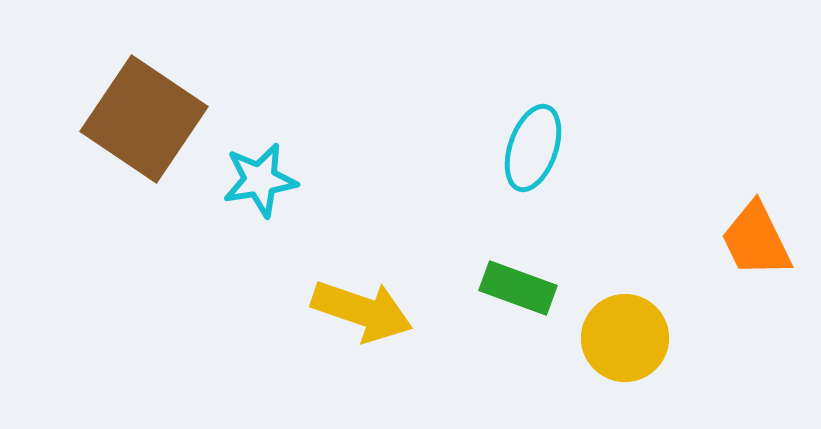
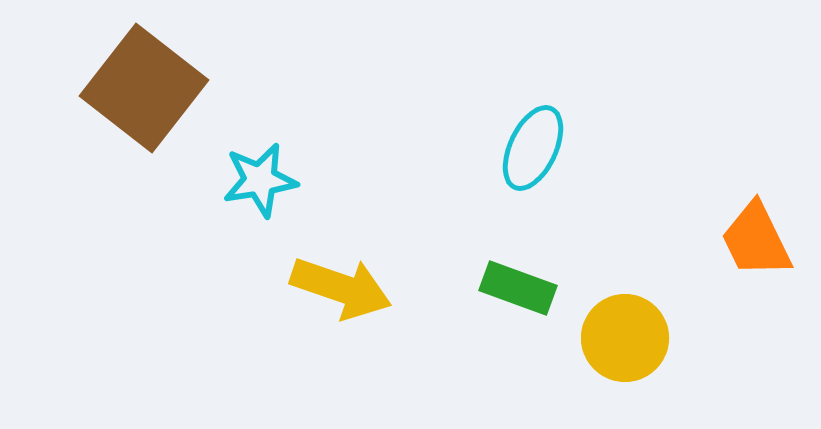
brown square: moved 31 px up; rotated 4 degrees clockwise
cyan ellipse: rotated 6 degrees clockwise
yellow arrow: moved 21 px left, 23 px up
